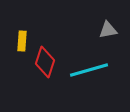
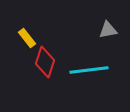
yellow rectangle: moved 5 px right, 3 px up; rotated 42 degrees counterclockwise
cyan line: rotated 9 degrees clockwise
